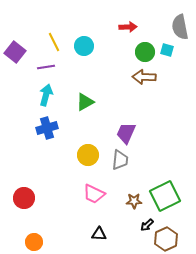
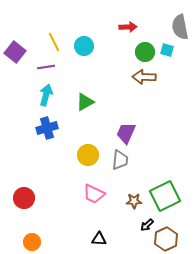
black triangle: moved 5 px down
orange circle: moved 2 px left
